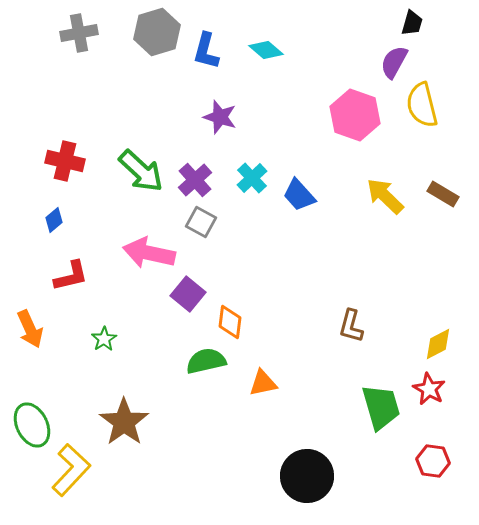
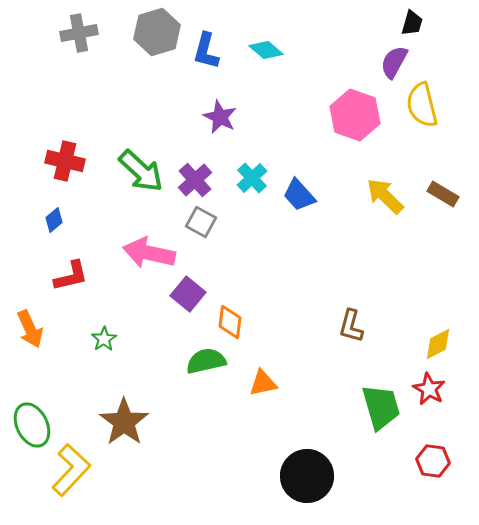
purple star: rotated 8 degrees clockwise
